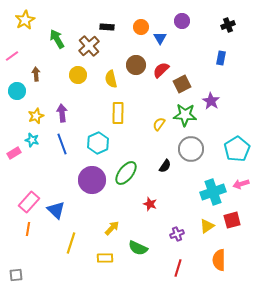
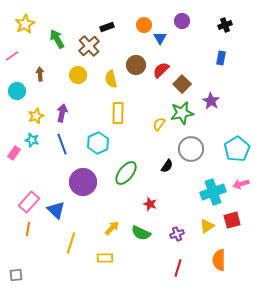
yellow star at (25, 20): moved 4 px down
black cross at (228, 25): moved 3 px left
black rectangle at (107, 27): rotated 24 degrees counterclockwise
orange circle at (141, 27): moved 3 px right, 2 px up
brown arrow at (36, 74): moved 4 px right
brown square at (182, 84): rotated 18 degrees counterclockwise
purple arrow at (62, 113): rotated 18 degrees clockwise
green star at (185, 115): moved 3 px left, 2 px up; rotated 15 degrees counterclockwise
pink rectangle at (14, 153): rotated 24 degrees counterclockwise
black semicircle at (165, 166): moved 2 px right
purple circle at (92, 180): moved 9 px left, 2 px down
green semicircle at (138, 248): moved 3 px right, 15 px up
